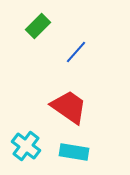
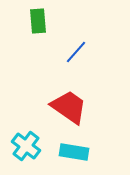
green rectangle: moved 5 px up; rotated 50 degrees counterclockwise
